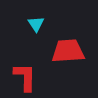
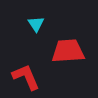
red L-shape: moved 1 px right; rotated 24 degrees counterclockwise
